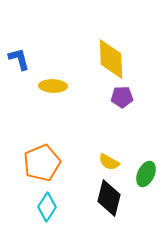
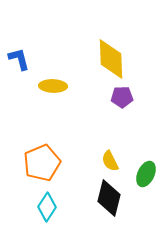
yellow semicircle: moved 1 px right, 1 px up; rotated 35 degrees clockwise
